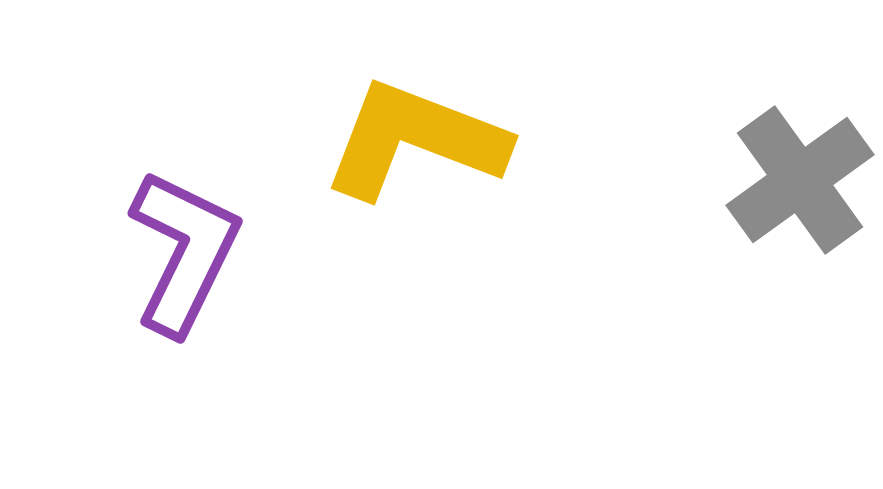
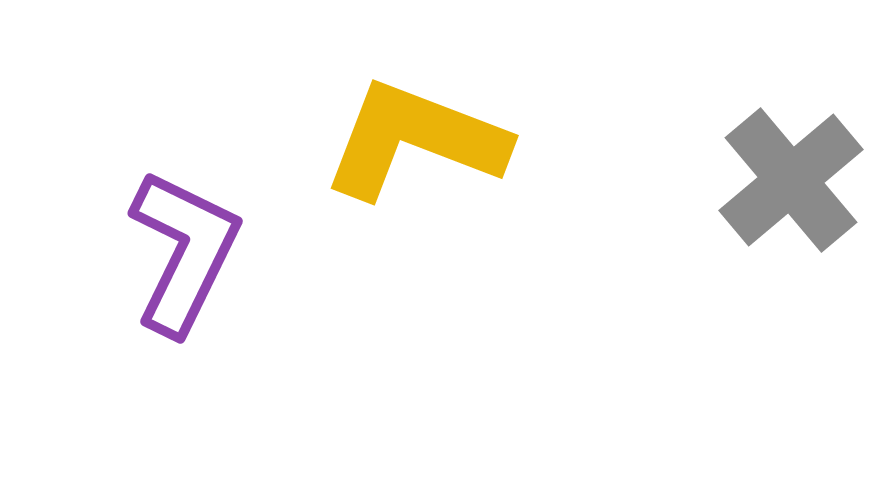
gray cross: moved 9 px left; rotated 4 degrees counterclockwise
